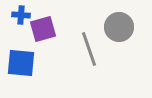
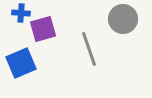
blue cross: moved 2 px up
gray circle: moved 4 px right, 8 px up
blue square: rotated 28 degrees counterclockwise
